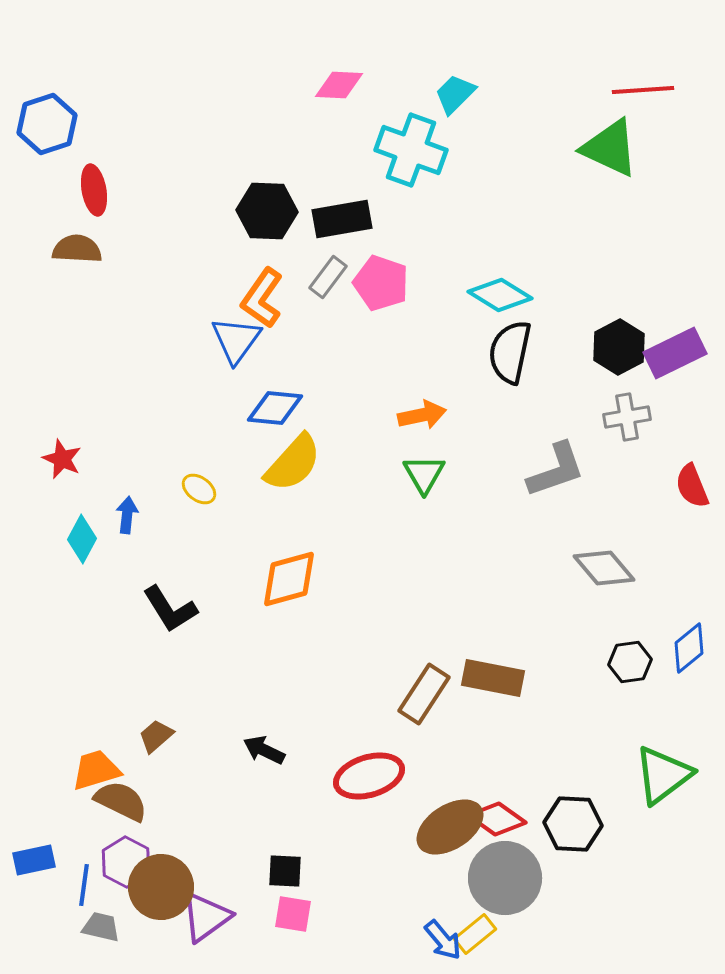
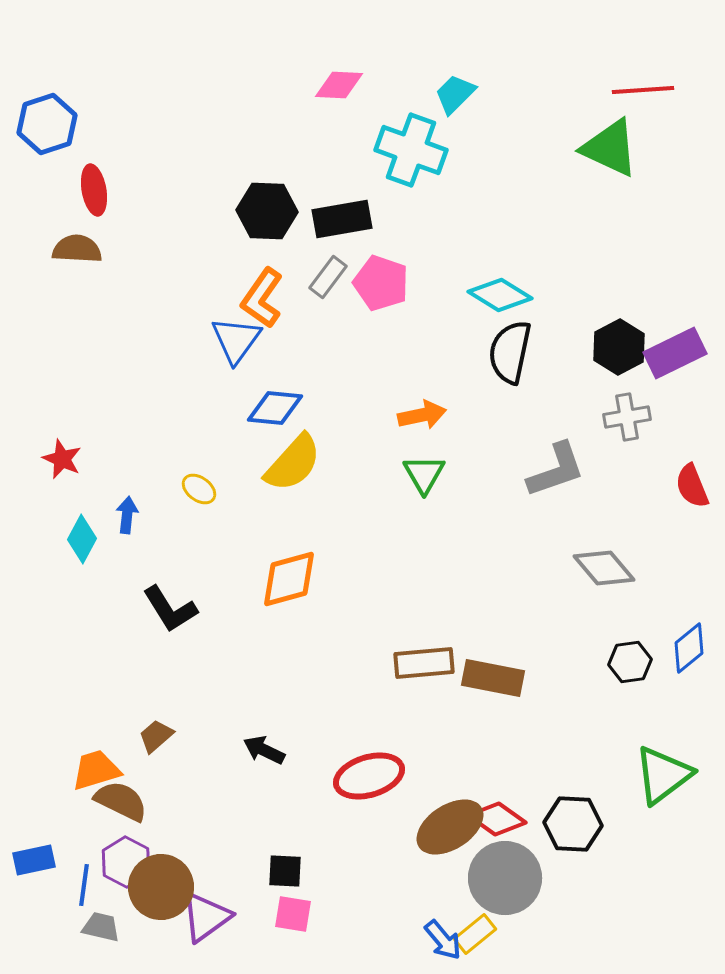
brown rectangle at (424, 694): moved 31 px up; rotated 52 degrees clockwise
